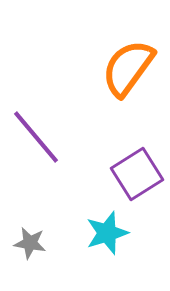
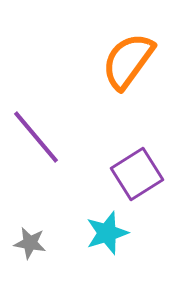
orange semicircle: moved 7 px up
